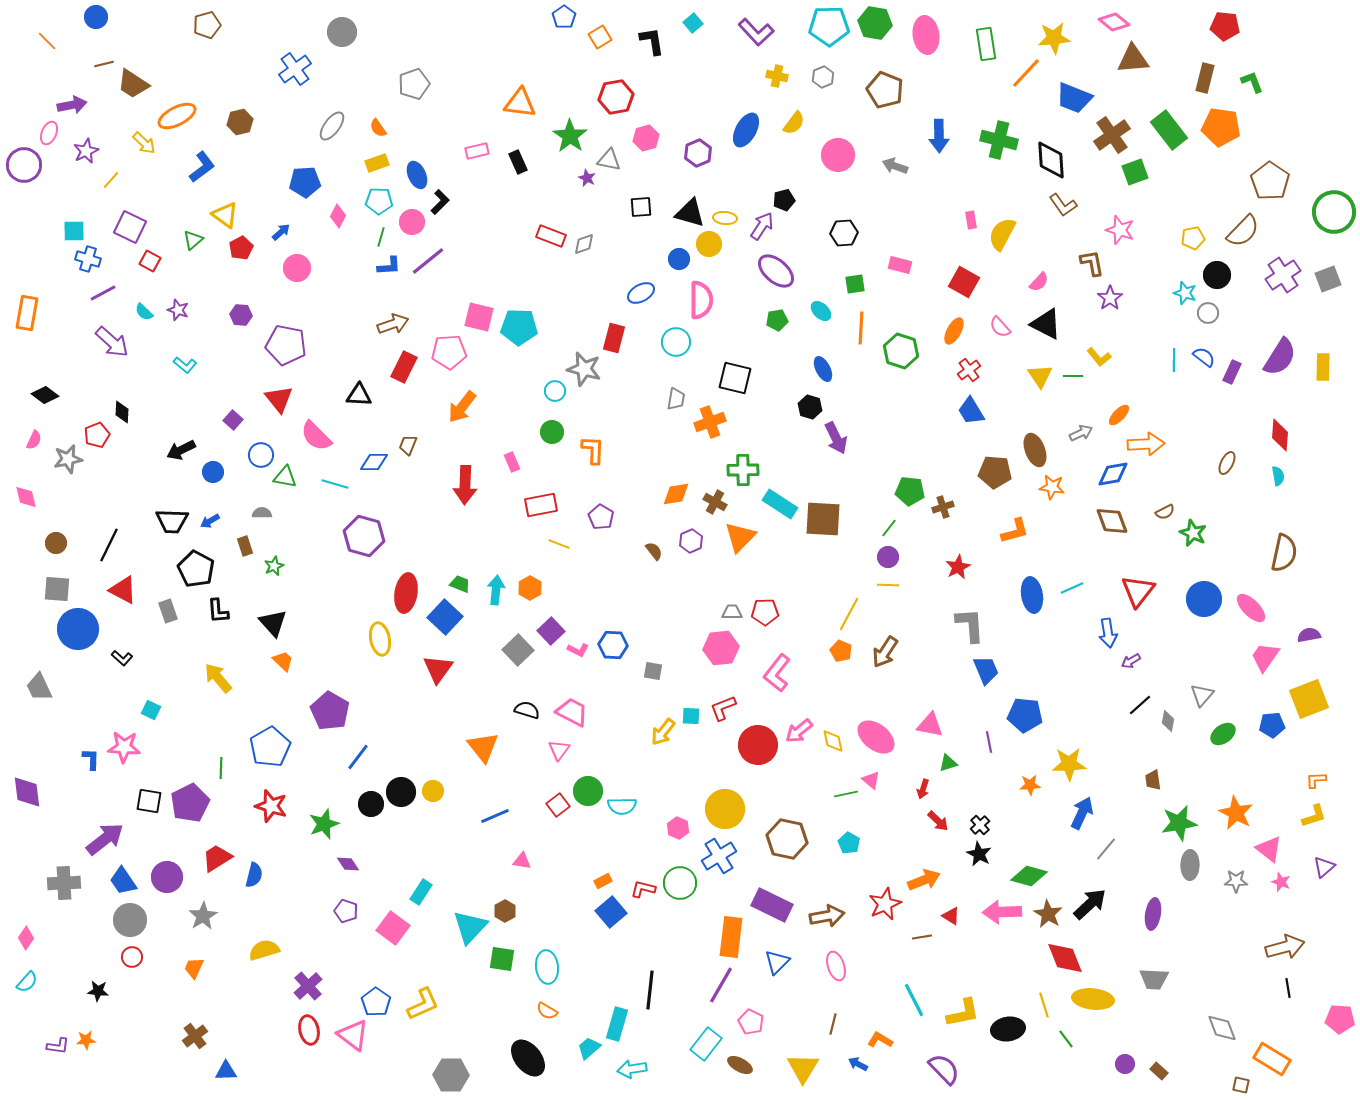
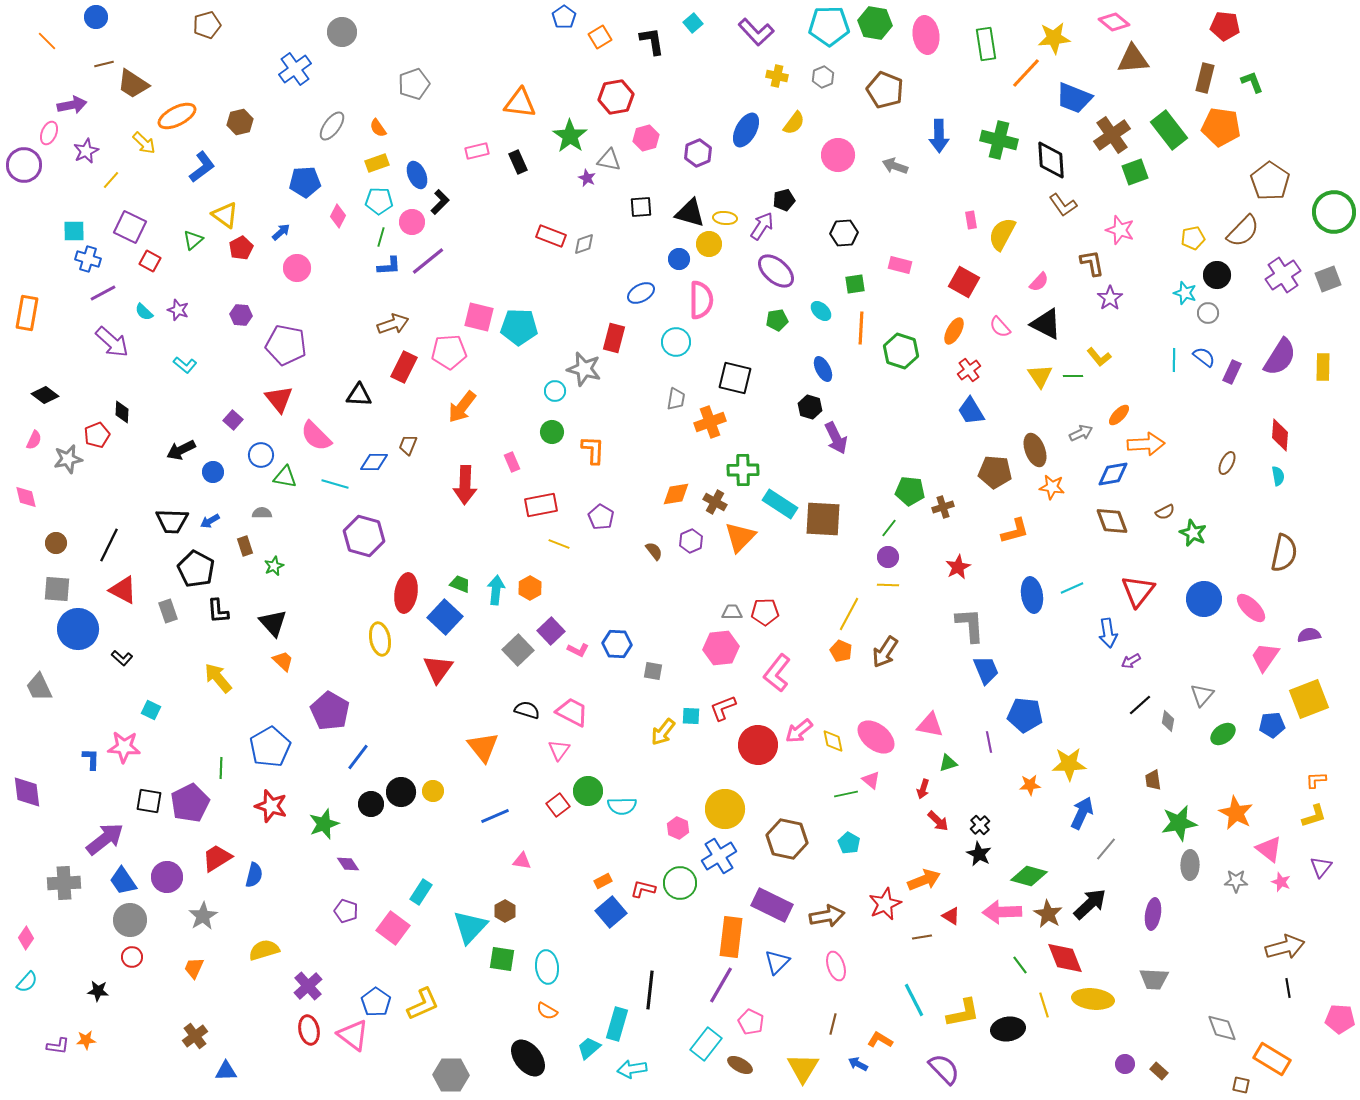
blue hexagon at (613, 645): moved 4 px right, 1 px up
purple triangle at (1324, 867): moved 3 px left; rotated 10 degrees counterclockwise
green line at (1066, 1039): moved 46 px left, 74 px up
